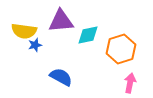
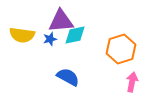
yellow semicircle: moved 2 px left, 4 px down
cyan diamond: moved 13 px left
blue star: moved 15 px right, 6 px up
blue semicircle: moved 7 px right
pink arrow: moved 2 px right, 1 px up
